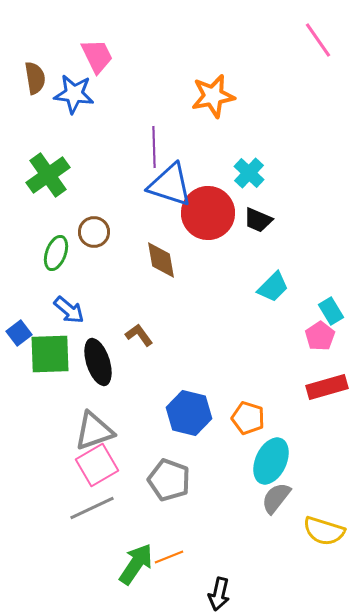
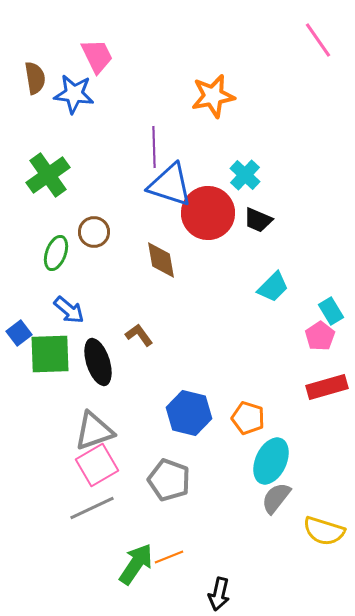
cyan cross: moved 4 px left, 2 px down
